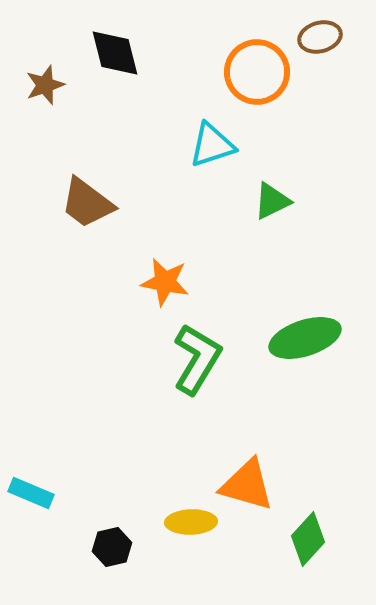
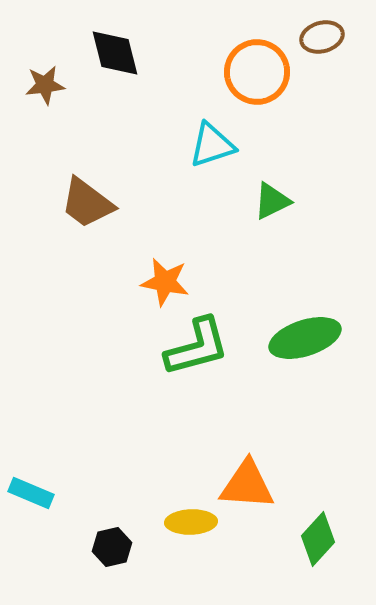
brown ellipse: moved 2 px right
brown star: rotated 12 degrees clockwise
green L-shape: moved 12 px up; rotated 44 degrees clockwise
orange triangle: rotated 12 degrees counterclockwise
green diamond: moved 10 px right
